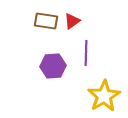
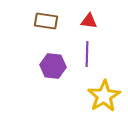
red triangle: moved 17 px right; rotated 42 degrees clockwise
purple line: moved 1 px right, 1 px down
purple hexagon: rotated 10 degrees clockwise
